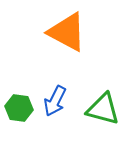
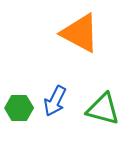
orange triangle: moved 13 px right, 1 px down
green hexagon: rotated 8 degrees counterclockwise
